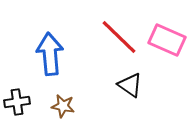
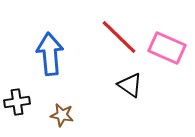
pink rectangle: moved 8 px down
brown star: moved 1 px left, 9 px down
